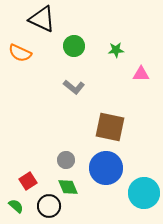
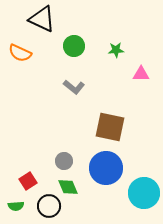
gray circle: moved 2 px left, 1 px down
green semicircle: rotated 133 degrees clockwise
